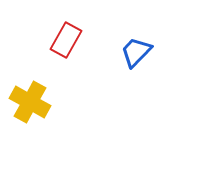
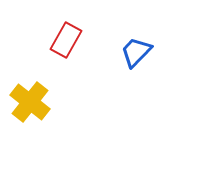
yellow cross: rotated 9 degrees clockwise
